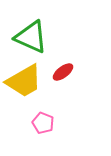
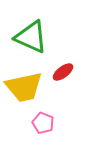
yellow trapezoid: moved 6 px down; rotated 18 degrees clockwise
